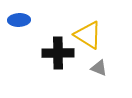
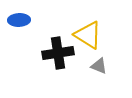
black cross: rotated 8 degrees counterclockwise
gray triangle: moved 2 px up
